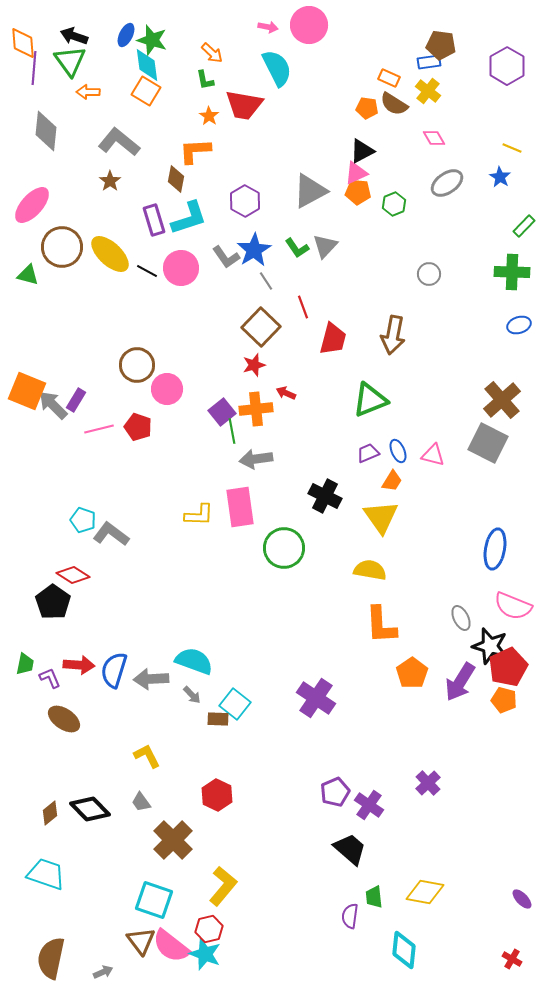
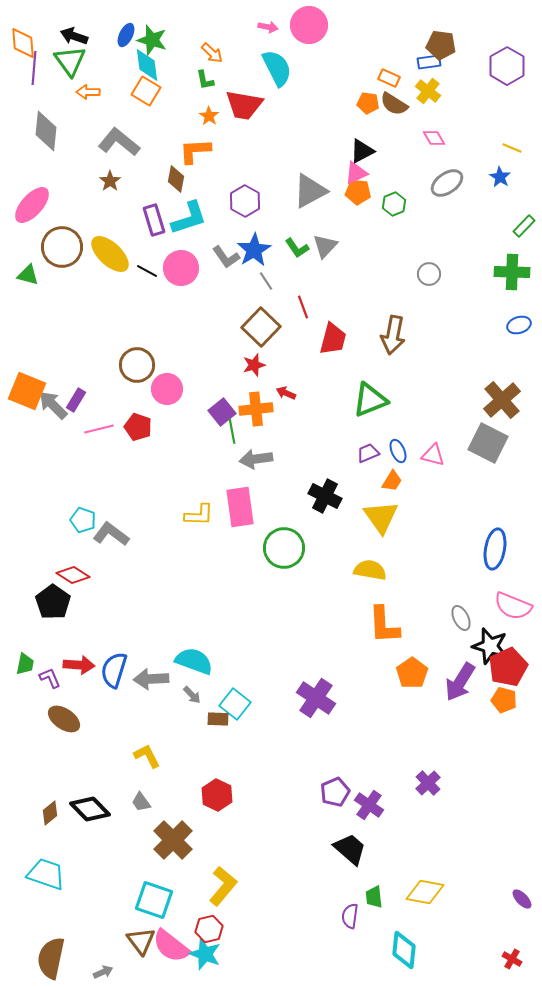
orange pentagon at (367, 108): moved 1 px right, 5 px up
orange L-shape at (381, 625): moved 3 px right
